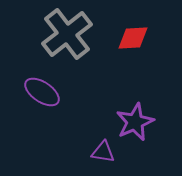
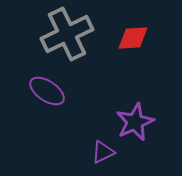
gray cross: rotated 12 degrees clockwise
purple ellipse: moved 5 px right, 1 px up
purple triangle: rotated 35 degrees counterclockwise
